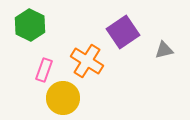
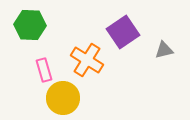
green hexagon: rotated 24 degrees counterclockwise
orange cross: moved 1 px up
pink rectangle: rotated 35 degrees counterclockwise
